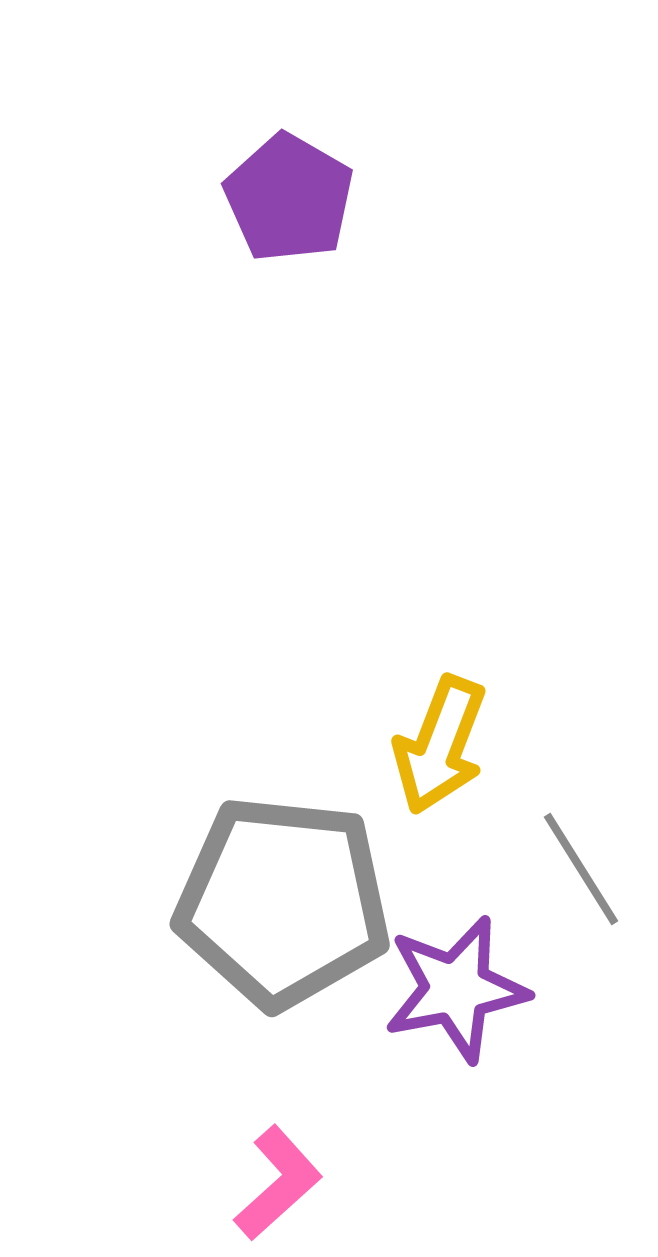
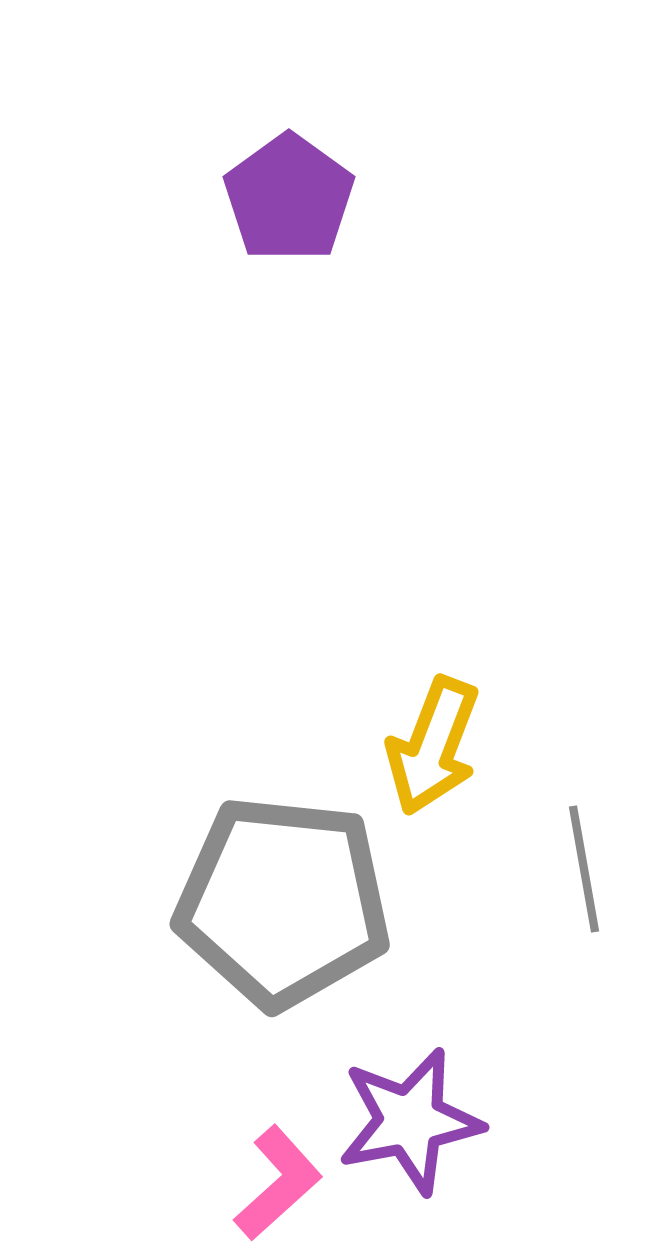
purple pentagon: rotated 6 degrees clockwise
yellow arrow: moved 7 px left, 1 px down
gray line: moved 3 px right; rotated 22 degrees clockwise
purple star: moved 46 px left, 132 px down
